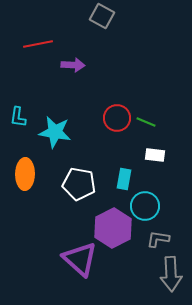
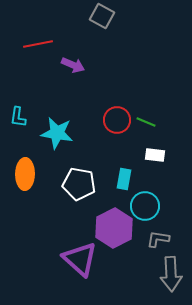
purple arrow: rotated 20 degrees clockwise
red circle: moved 2 px down
cyan star: moved 2 px right, 1 px down
purple hexagon: moved 1 px right
